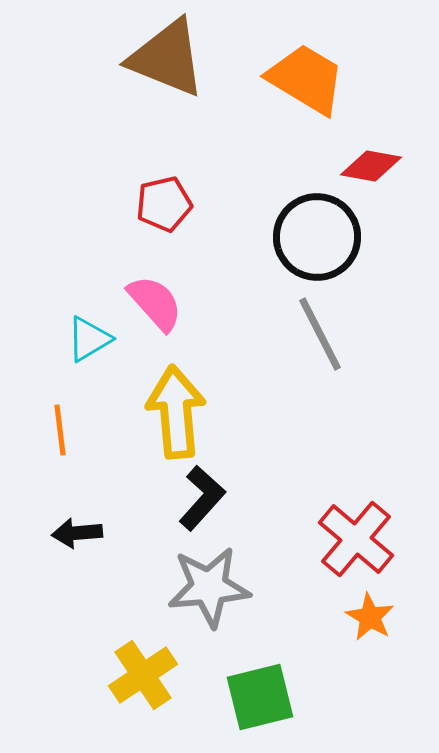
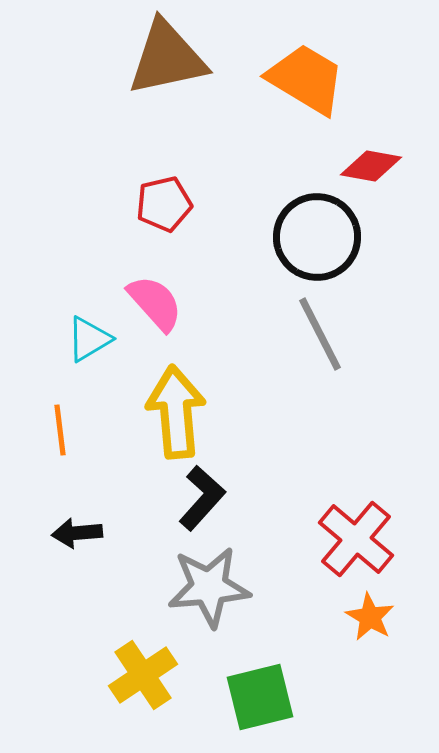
brown triangle: rotated 34 degrees counterclockwise
